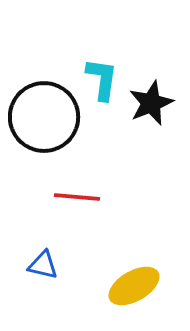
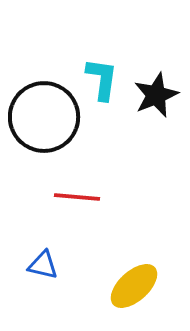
black star: moved 5 px right, 8 px up
yellow ellipse: rotated 12 degrees counterclockwise
